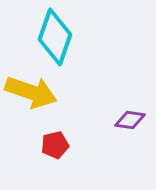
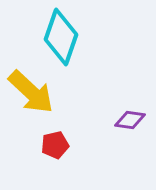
cyan diamond: moved 6 px right
yellow arrow: rotated 24 degrees clockwise
